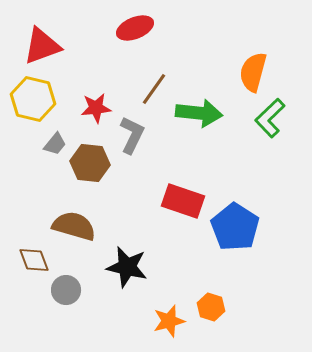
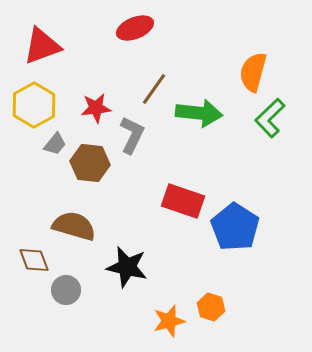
yellow hexagon: moved 1 px right, 6 px down; rotated 18 degrees clockwise
